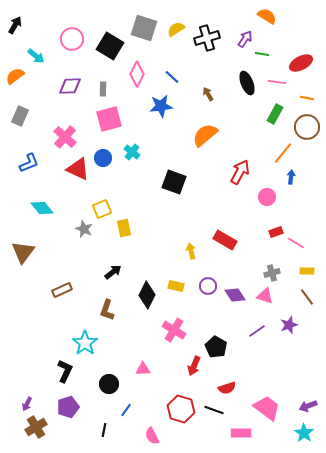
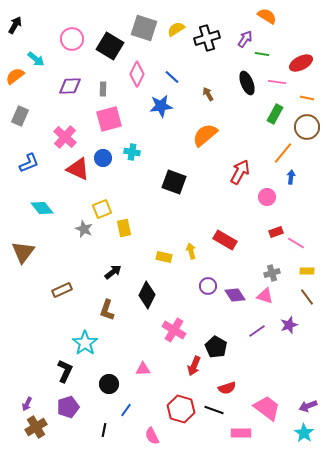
cyan arrow at (36, 56): moved 3 px down
cyan cross at (132, 152): rotated 28 degrees counterclockwise
yellow rectangle at (176, 286): moved 12 px left, 29 px up
